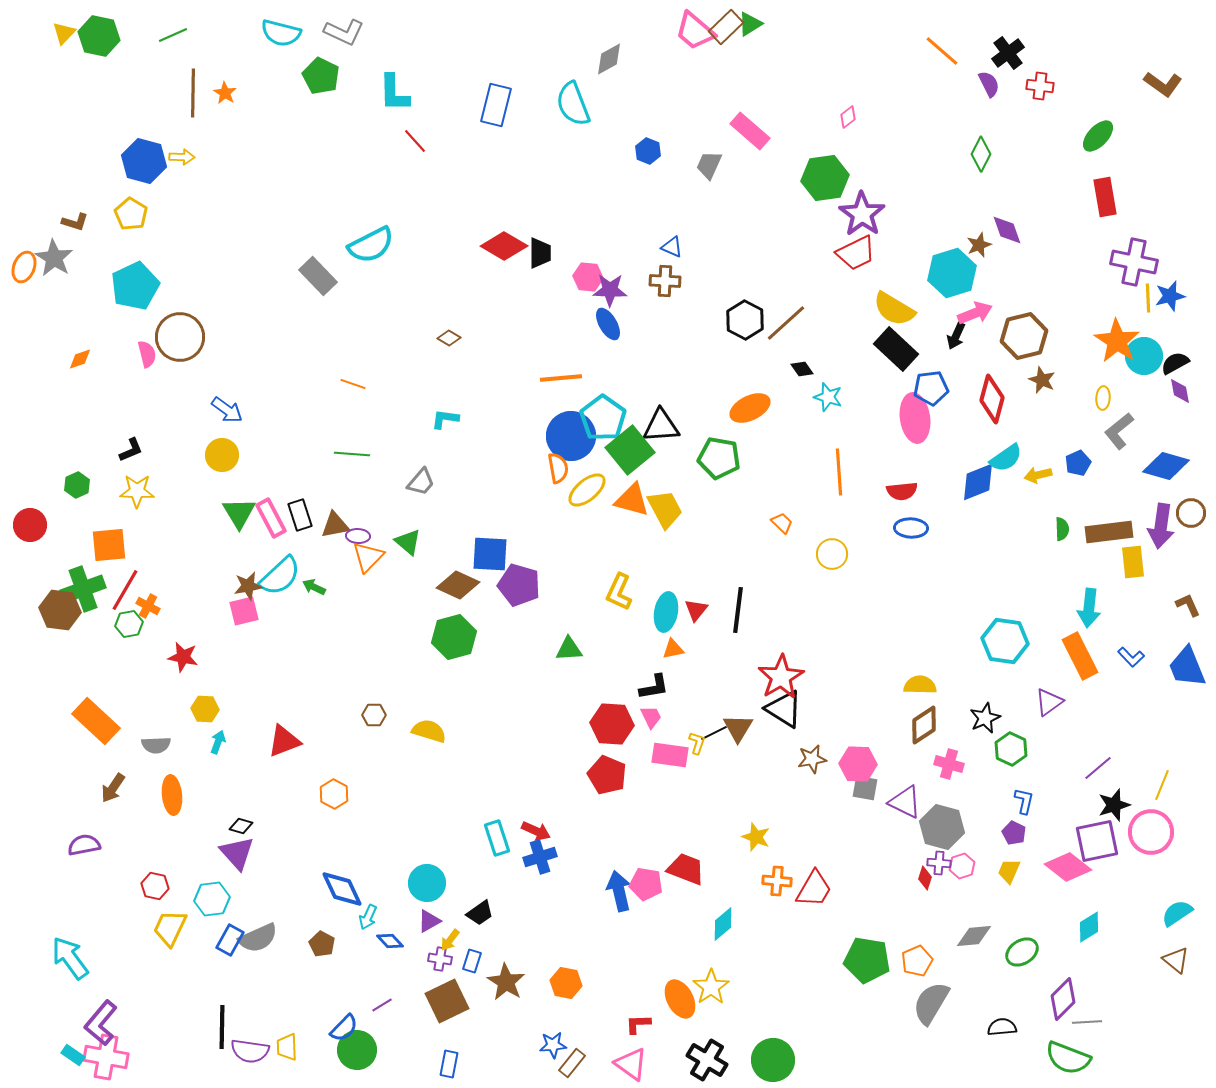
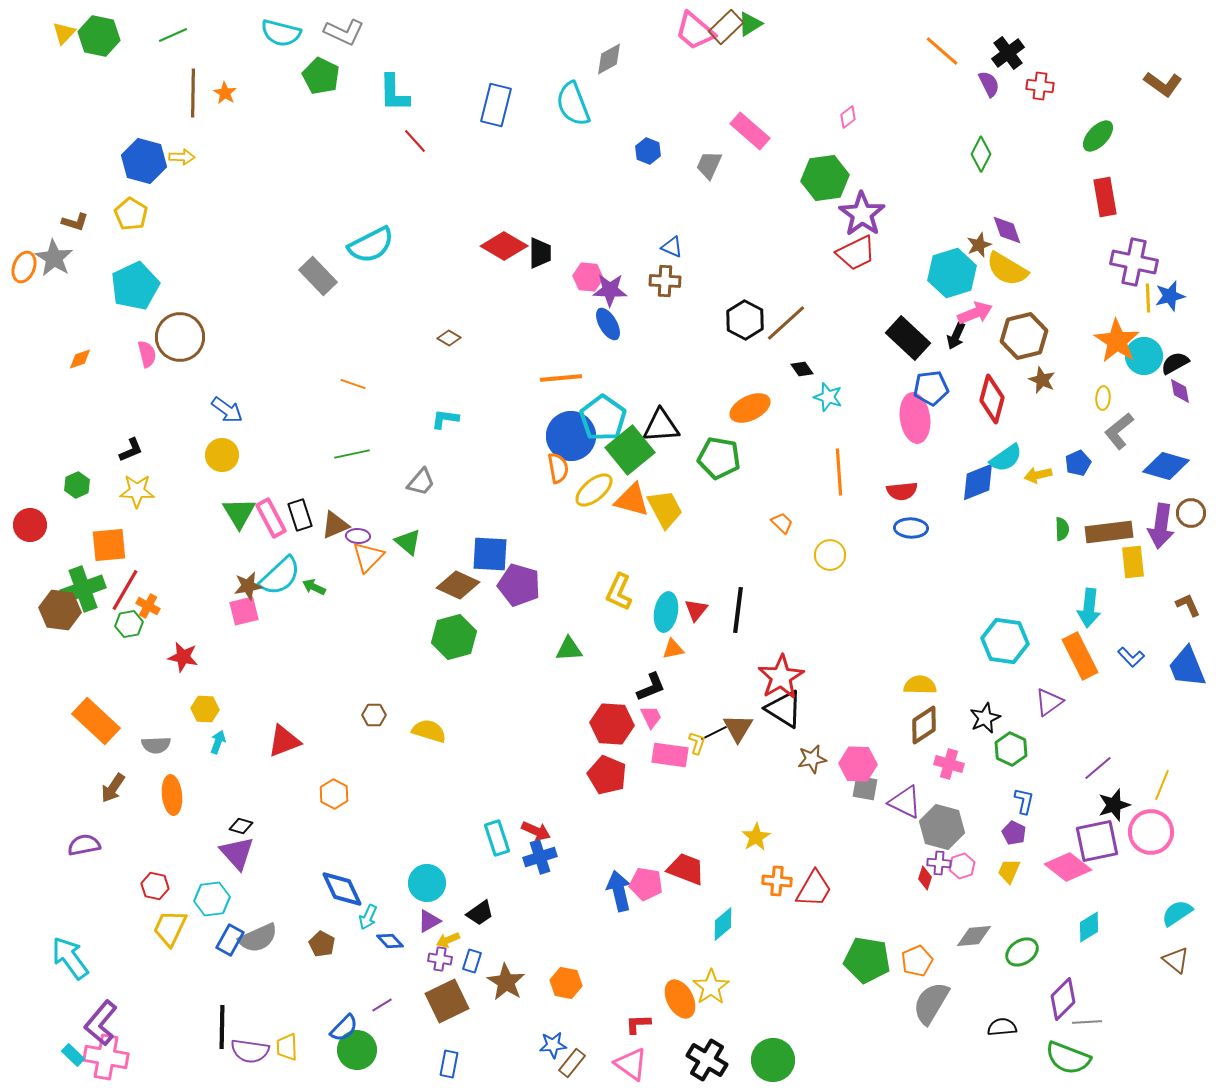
yellow semicircle at (894, 309): moved 113 px right, 40 px up
black rectangle at (896, 349): moved 12 px right, 11 px up
green line at (352, 454): rotated 16 degrees counterclockwise
yellow ellipse at (587, 490): moved 7 px right
brown triangle at (335, 525): rotated 12 degrees counterclockwise
yellow circle at (832, 554): moved 2 px left, 1 px down
black L-shape at (654, 687): moved 3 px left; rotated 12 degrees counterclockwise
yellow star at (756, 837): rotated 20 degrees clockwise
yellow arrow at (450, 940): moved 2 px left; rotated 30 degrees clockwise
cyan rectangle at (73, 1055): rotated 10 degrees clockwise
